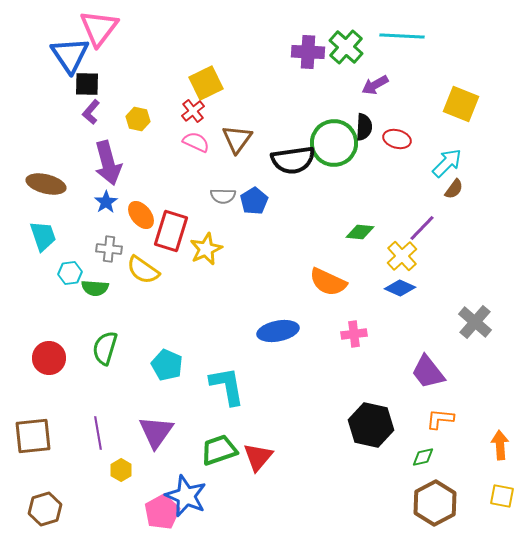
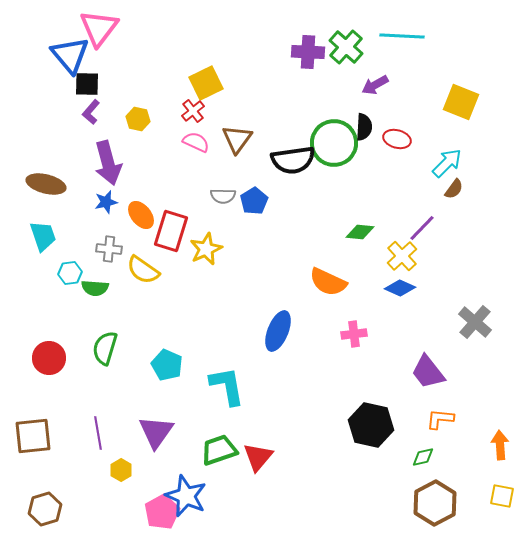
blue triangle at (70, 55): rotated 6 degrees counterclockwise
yellow square at (461, 104): moved 2 px up
blue star at (106, 202): rotated 20 degrees clockwise
blue ellipse at (278, 331): rotated 57 degrees counterclockwise
